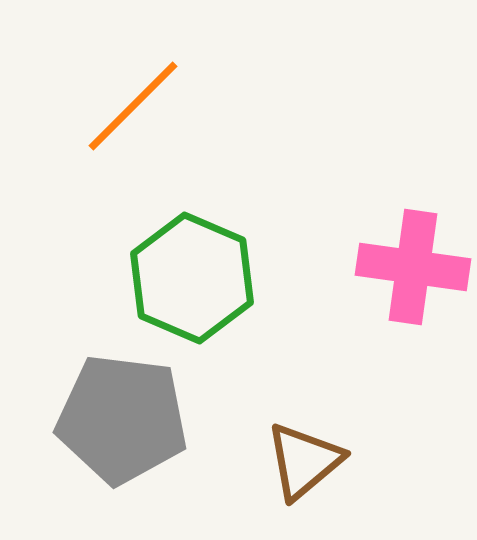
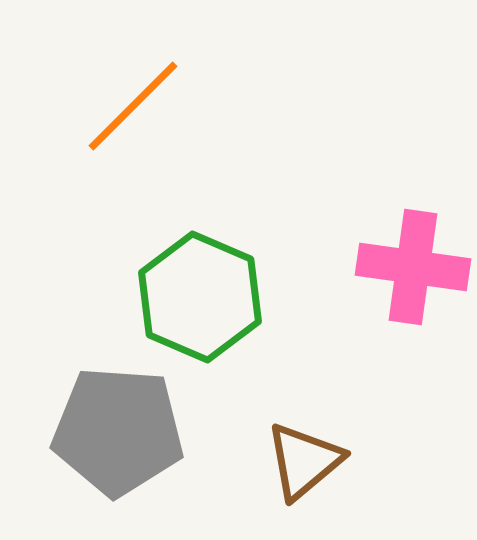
green hexagon: moved 8 px right, 19 px down
gray pentagon: moved 4 px left, 12 px down; rotated 3 degrees counterclockwise
